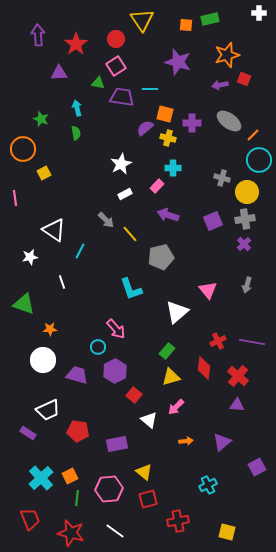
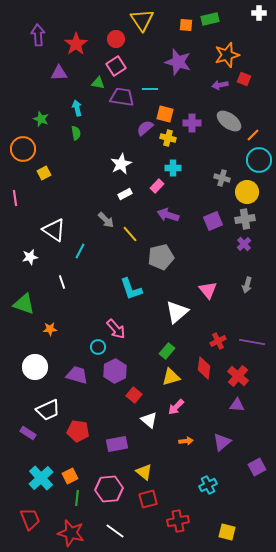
white circle at (43, 360): moved 8 px left, 7 px down
